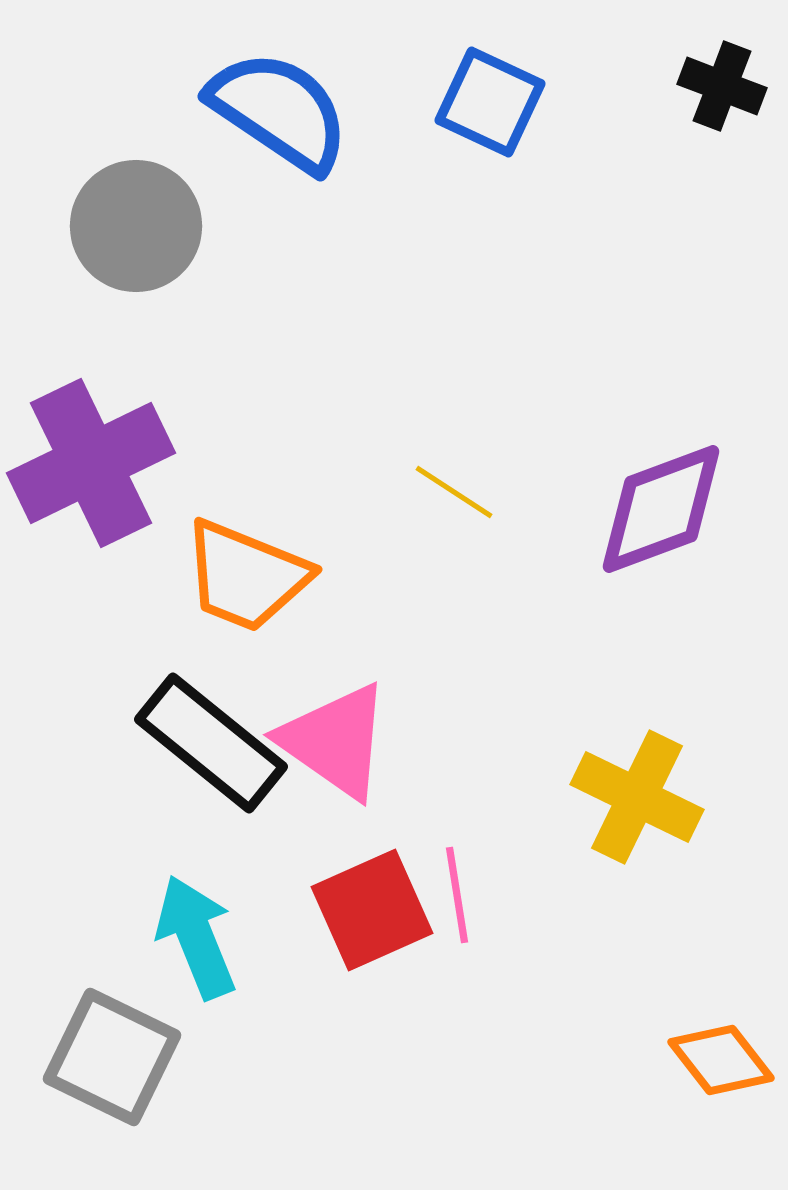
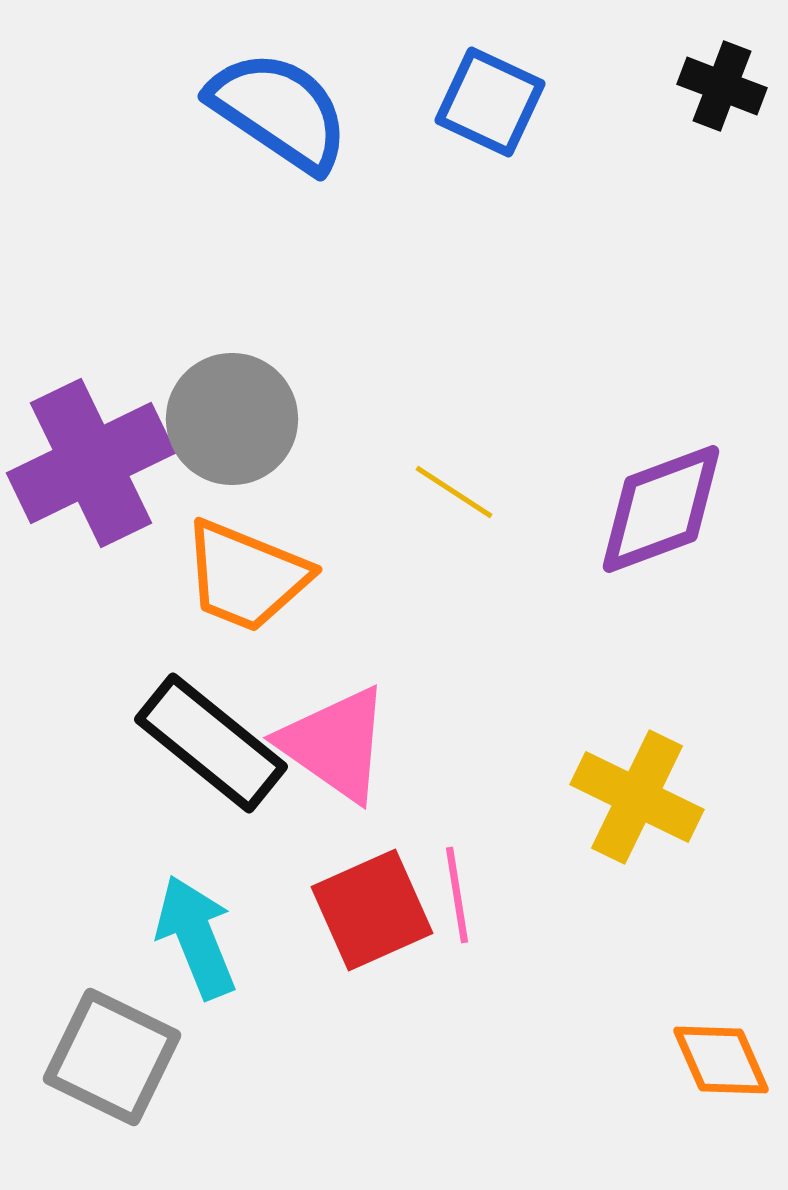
gray circle: moved 96 px right, 193 px down
pink triangle: moved 3 px down
orange diamond: rotated 14 degrees clockwise
